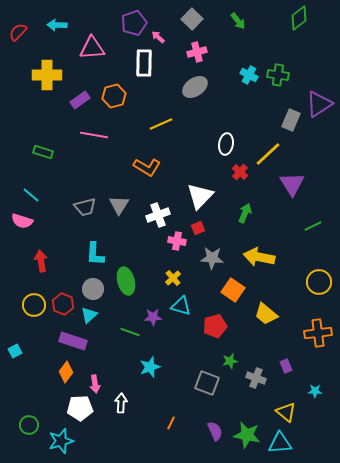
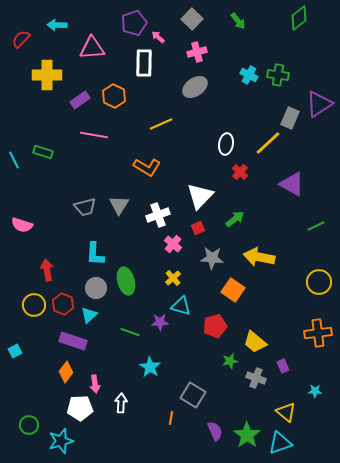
red semicircle at (18, 32): moved 3 px right, 7 px down
orange hexagon at (114, 96): rotated 20 degrees counterclockwise
gray rectangle at (291, 120): moved 1 px left, 2 px up
yellow line at (268, 154): moved 11 px up
purple triangle at (292, 184): rotated 28 degrees counterclockwise
cyan line at (31, 195): moved 17 px left, 35 px up; rotated 24 degrees clockwise
green arrow at (245, 213): moved 10 px left, 6 px down; rotated 30 degrees clockwise
pink semicircle at (22, 221): moved 4 px down
green line at (313, 226): moved 3 px right
pink cross at (177, 241): moved 4 px left, 3 px down; rotated 30 degrees clockwise
red arrow at (41, 261): moved 6 px right, 9 px down
gray circle at (93, 289): moved 3 px right, 1 px up
yellow trapezoid at (266, 314): moved 11 px left, 28 px down
purple star at (153, 317): moved 7 px right, 5 px down
purple rectangle at (286, 366): moved 3 px left
cyan star at (150, 367): rotated 20 degrees counterclockwise
gray square at (207, 383): moved 14 px left, 12 px down; rotated 10 degrees clockwise
orange line at (171, 423): moved 5 px up; rotated 16 degrees counterclockwise
green star at (247, 435): rotated 24 degrees clockwise
cyan triangle at (280, 443): rotated 15 degrees counterclockwise
